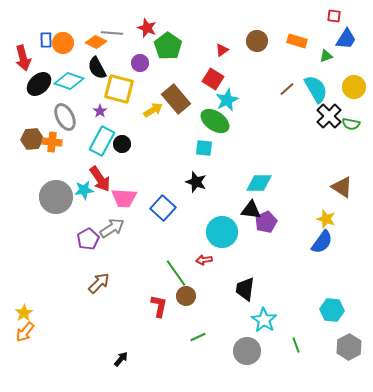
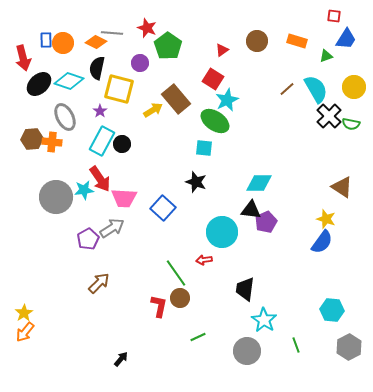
black semicircle at (97, 68): rotated 40 degrees clockwise
brown circle at (186, 296): moved 6 px left, 2 px down
